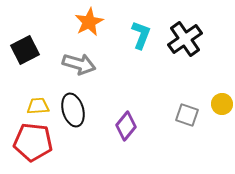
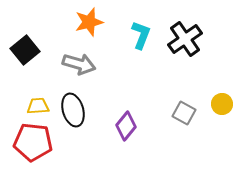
orange star: rotated 12 degrees clockwise
black square: rotated 12 degrees counterclockwise
gray square: moved 3 px left, 2 px up; rotated 10 degrees clockwise
